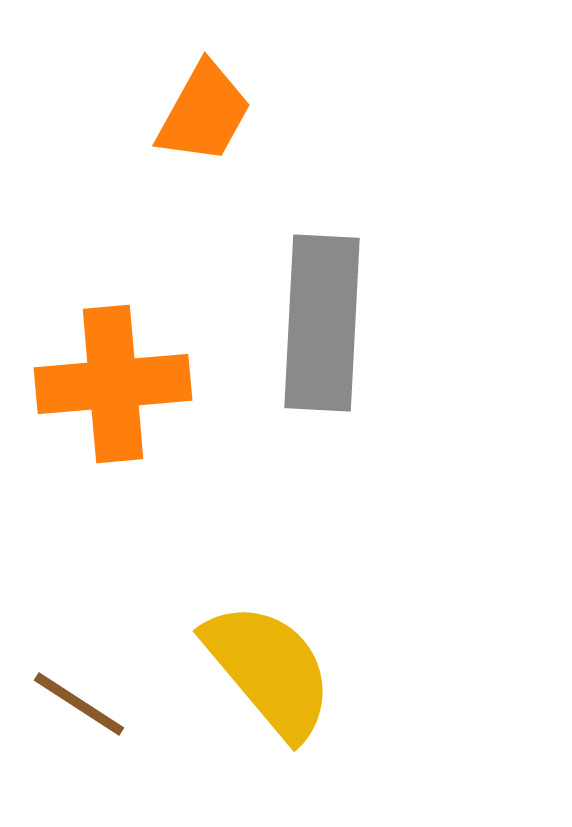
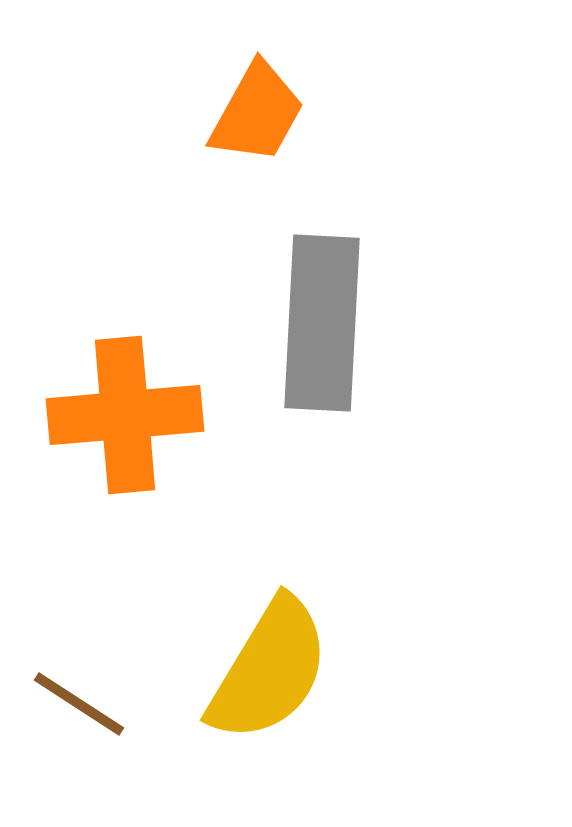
orange trapezoid: moved 53 px right
orange cross: moved 12 px right, 31 px down
yellow semicircle: rotated 71 degrees clockwise
